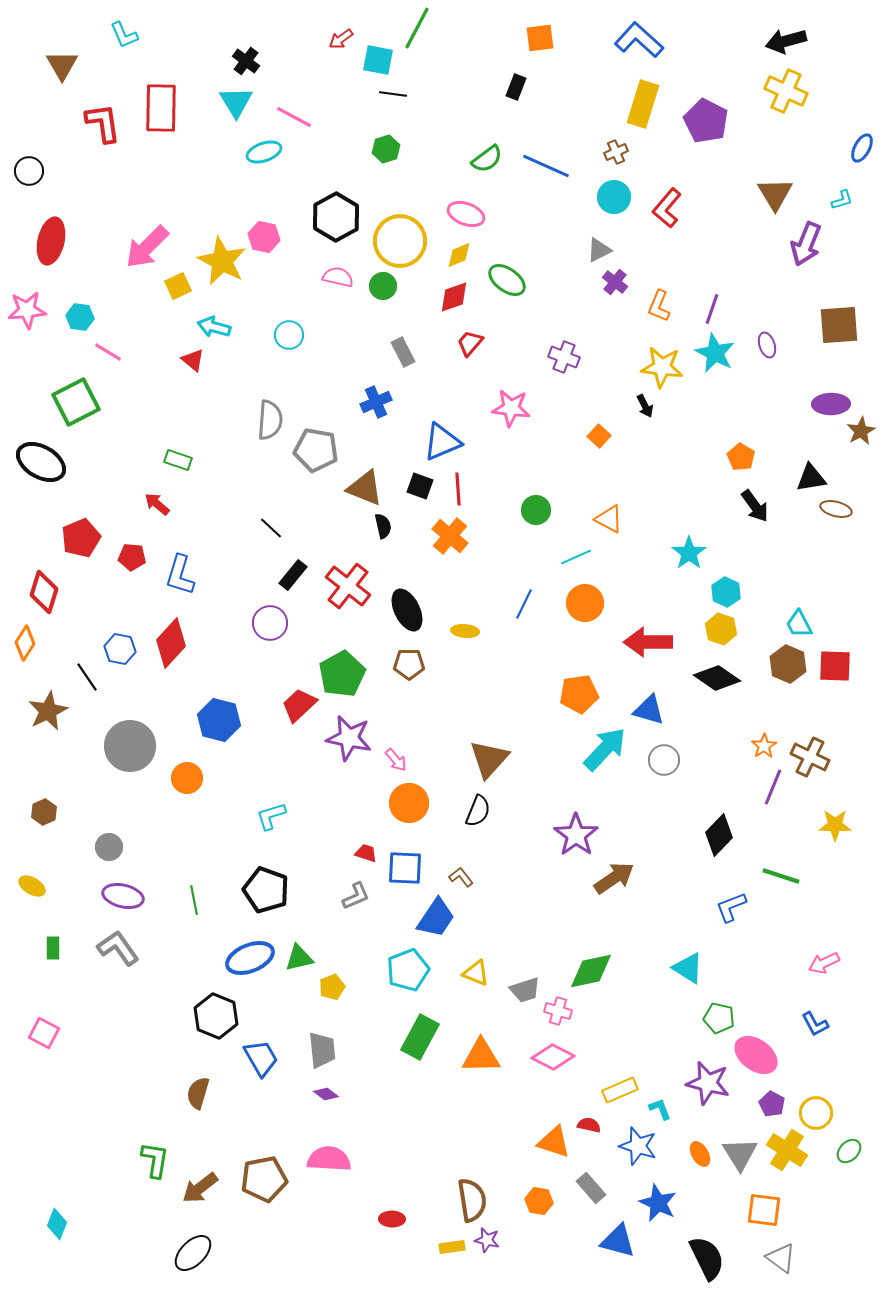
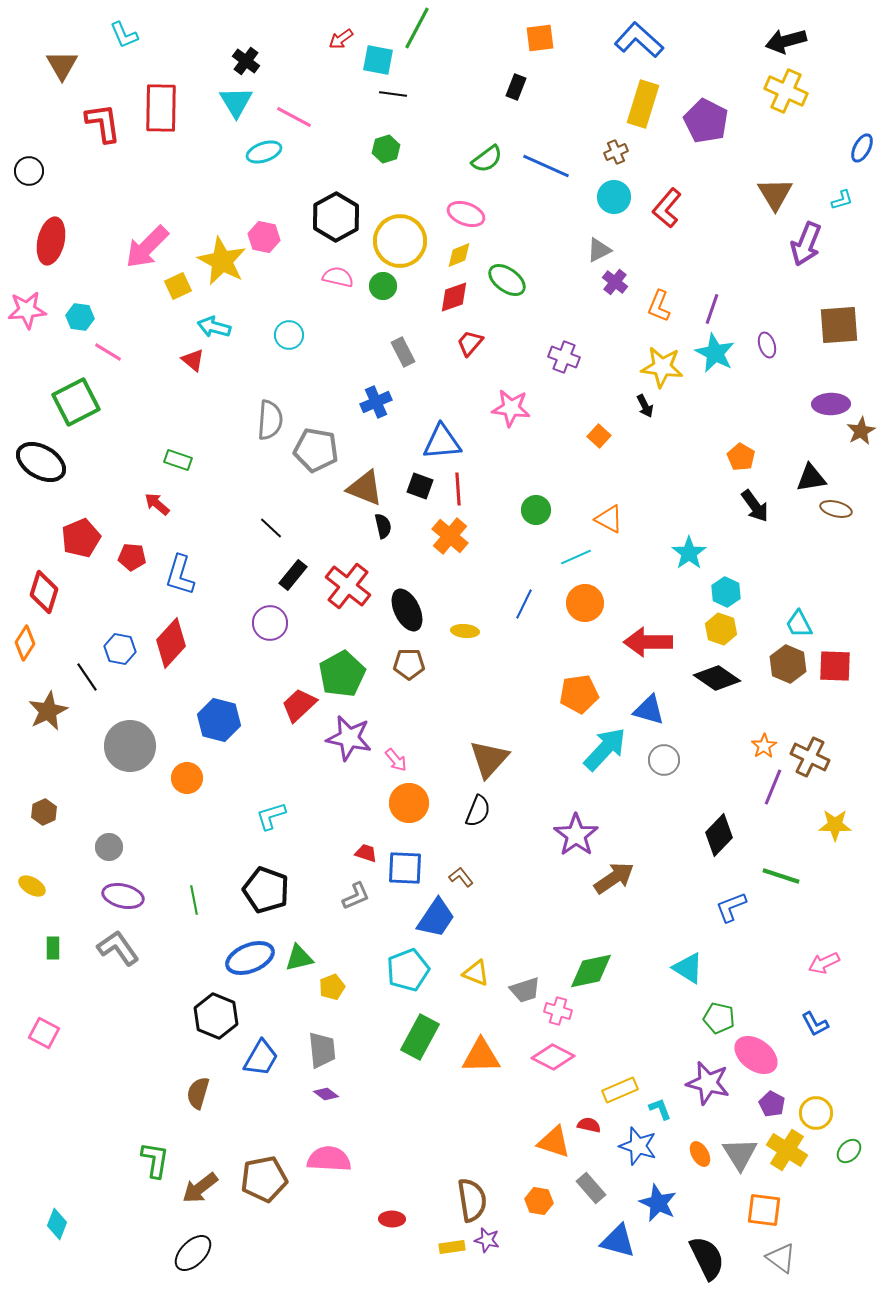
blue triangle at (442, 442): rotated 18 degrees clockwise
blue trapezoid at (261, 1058): rotated 60 degrees clockwise
